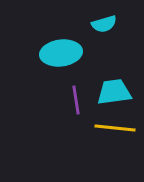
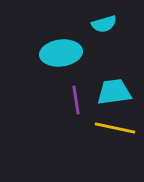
yellow line: rotated 6 degrees clockwise
